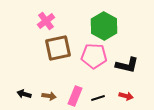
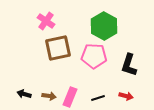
pink cross: rotated 18 degrees counterclockwise
black L-shape: moved 2 px right; rotated 95 degrees clockwise
pink rectangle: moved 5 px left, 1 px down
